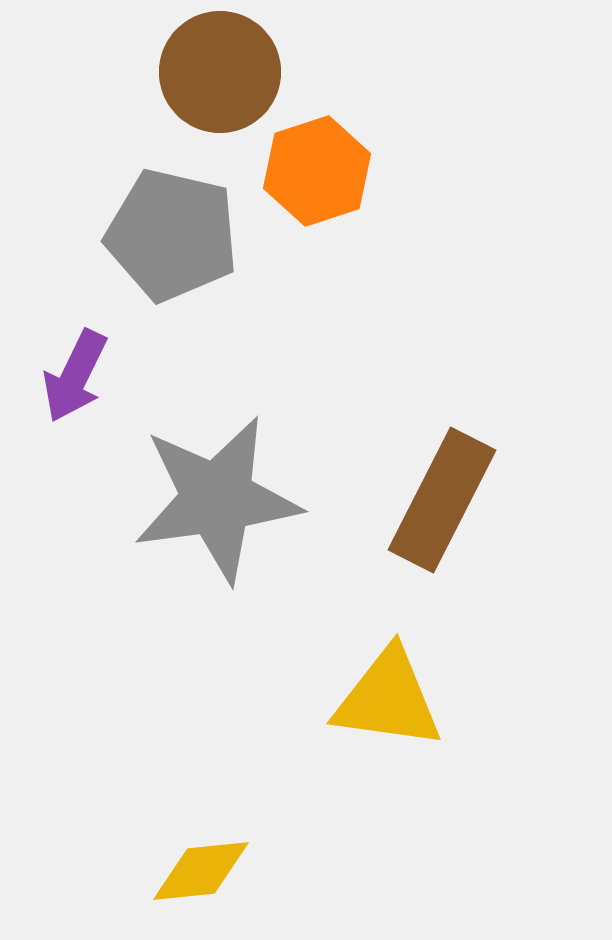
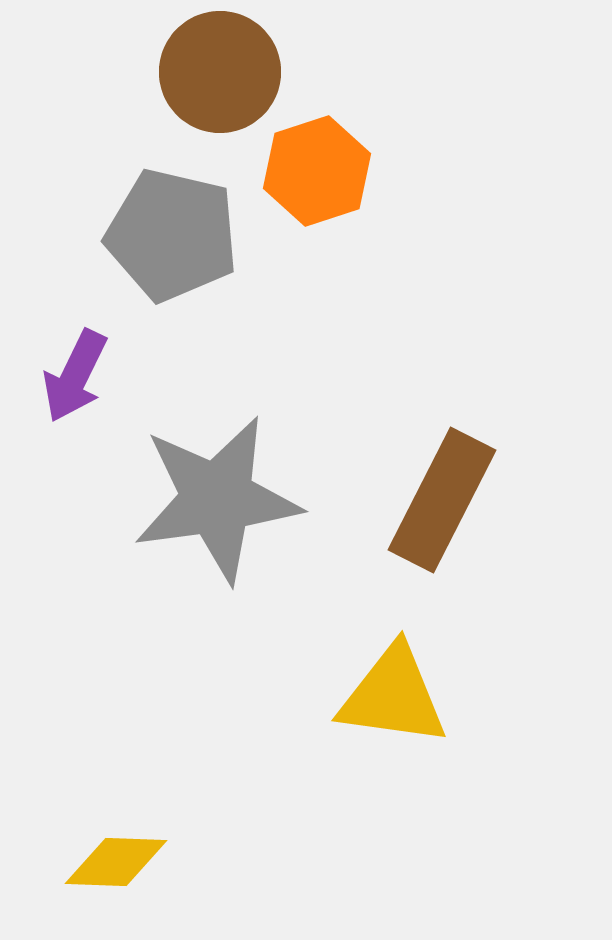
yellow triangle: moved 5 px right, 3 px up
yellow diamond: moved 85 px left, 9 px up; rotated 8 degrees clockwise
